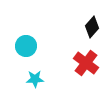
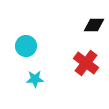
black diamond: moved 2 px right, 2 px up; rotated 50 degrees clockwise
